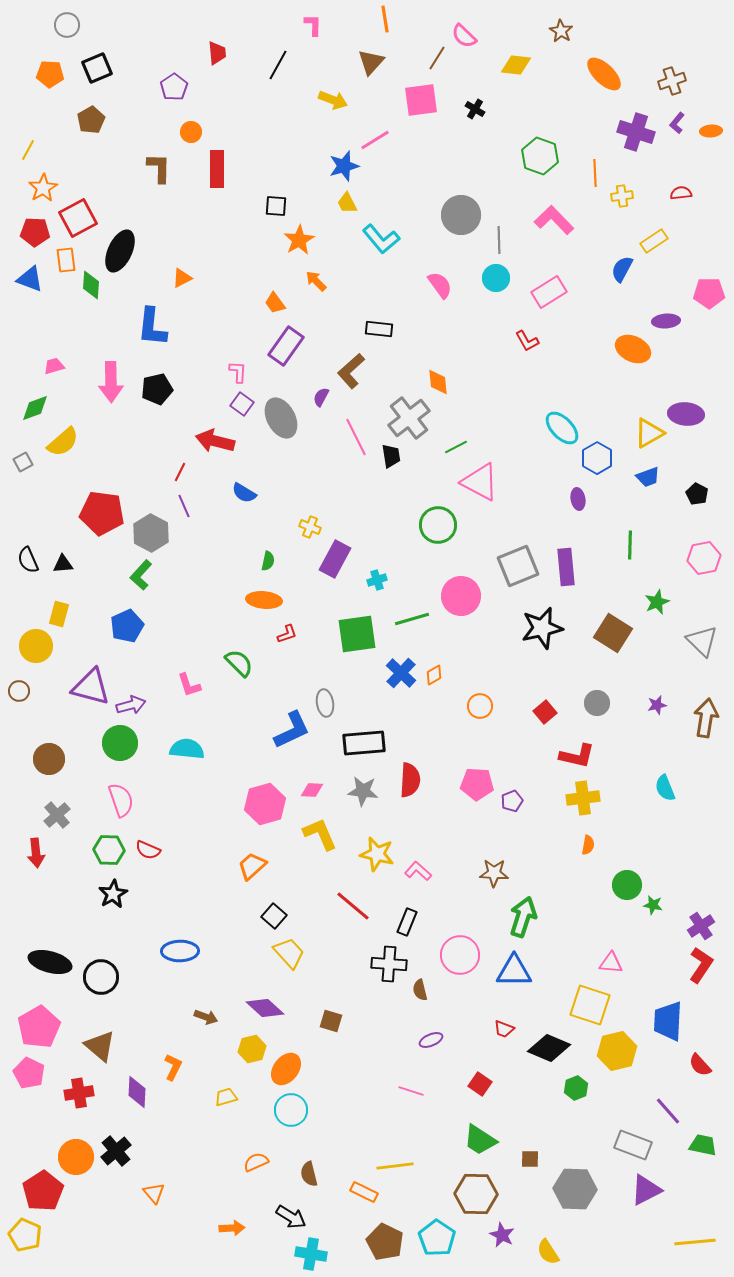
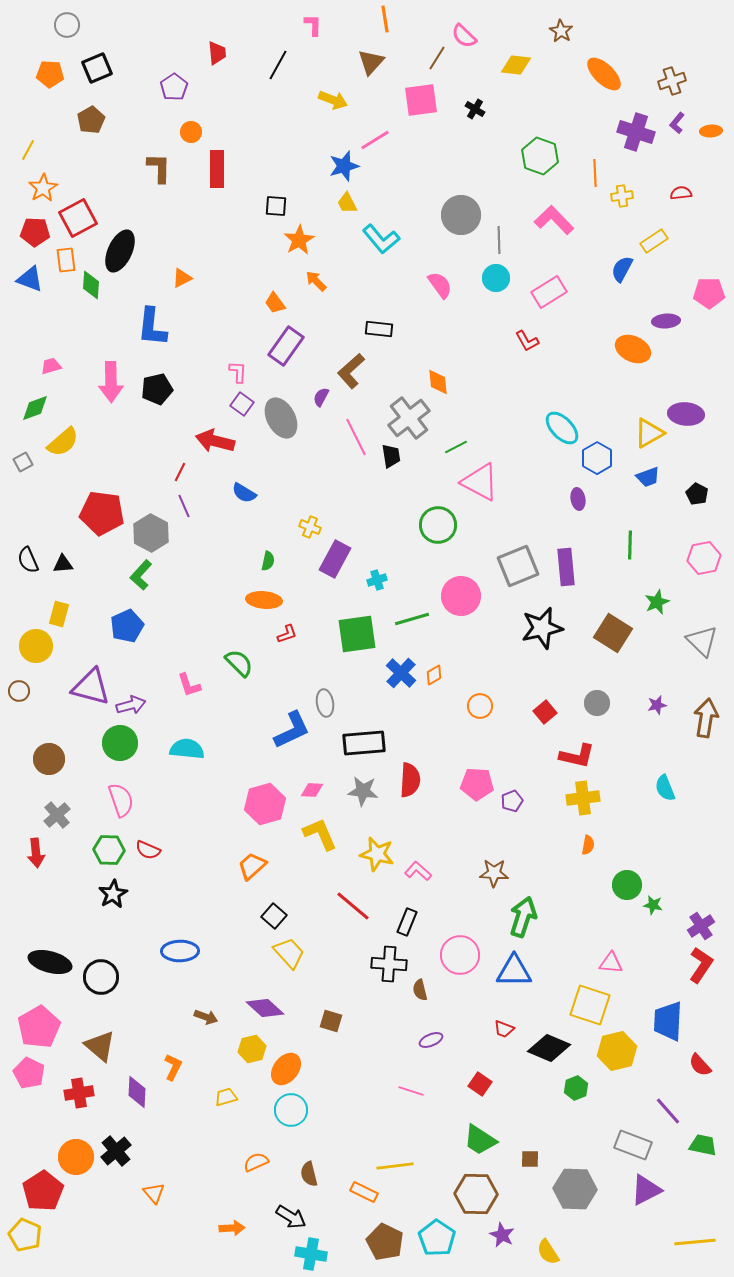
pink trapezoid at (54, 366): moved 3 px left
